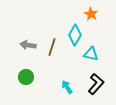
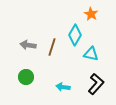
cyan arrow: moved 4 px left; rotated 48 degrees counterclockwise
